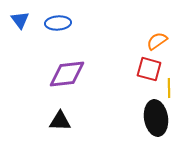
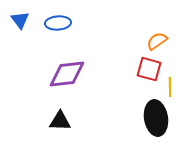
yellow line: moved 1 px right, 1 px up
